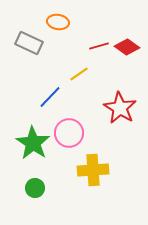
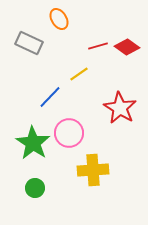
orange ellipse: moved 1 px right, 3 px up; rotated 50 degrees clockwise
red line: moved 1 px left
